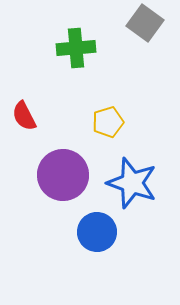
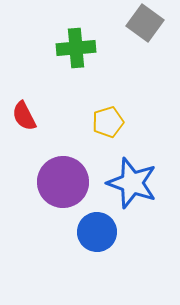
purple circle: moved 7 px down
